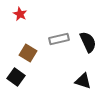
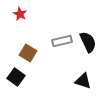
gray rectangle: moved 3 px right, 2 px down
